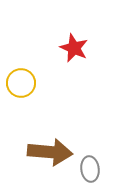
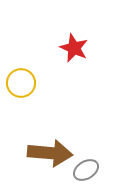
brown arrow: moved 1 px down
gray ellipse: moved 4 px left, 1 px down; rotated 65 degrees clockwise
